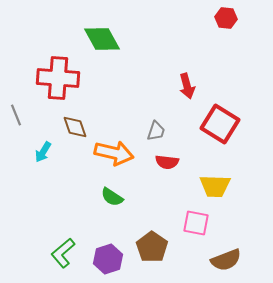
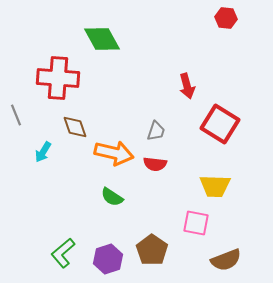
red semicircle: moved 12 px left, 2 px down
brown pentagon: moved 3 px down
